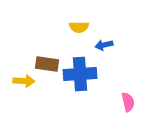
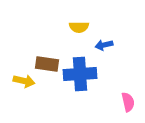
yellow arrow: rotated 10 degrees clockwise
